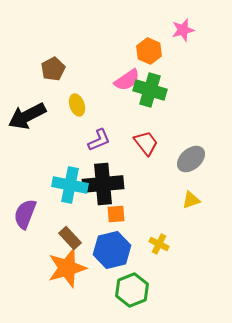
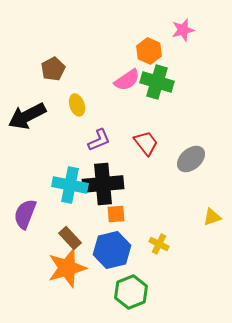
green cross: moved 7 px right, 8 px up
yellow triangle: moved 21 px right, 17 px down
green hexagon: moved 1 px left, 2 px down
